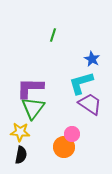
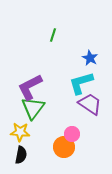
blue star: moved 2 px left, 1 px up
purple L-shape: moved 1 px up; rotated 28 degrees counterclockwise
